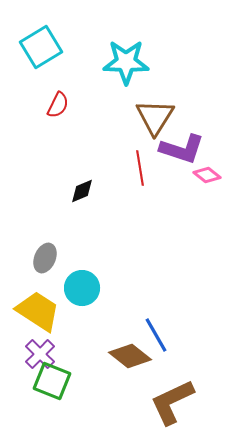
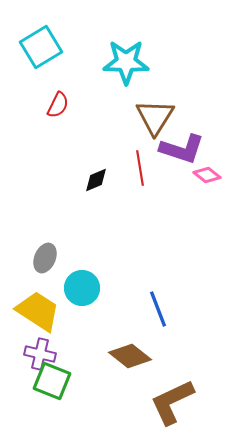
black diamond: moved 14 px right, 11 px up
blue line: moved 2 px right, 26 px up; rotated 9 degrees clockwise
purple cross: rotated 32 degrees counterclockwise
